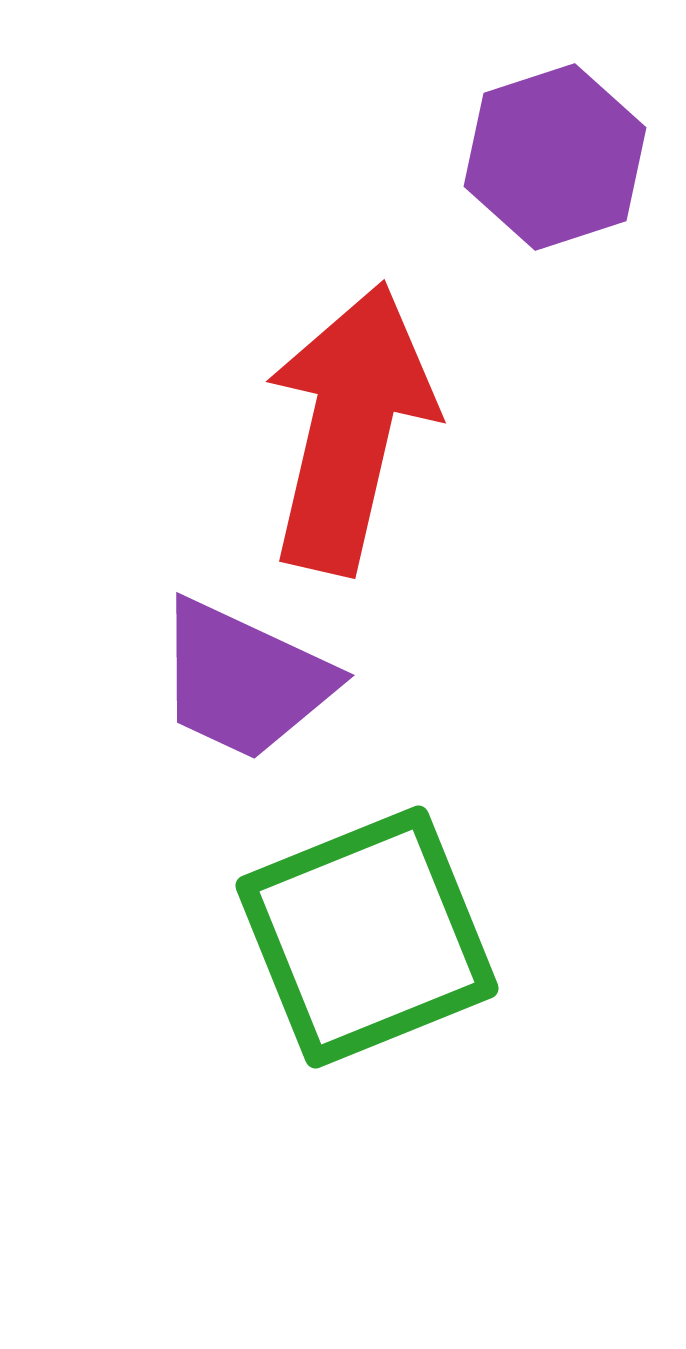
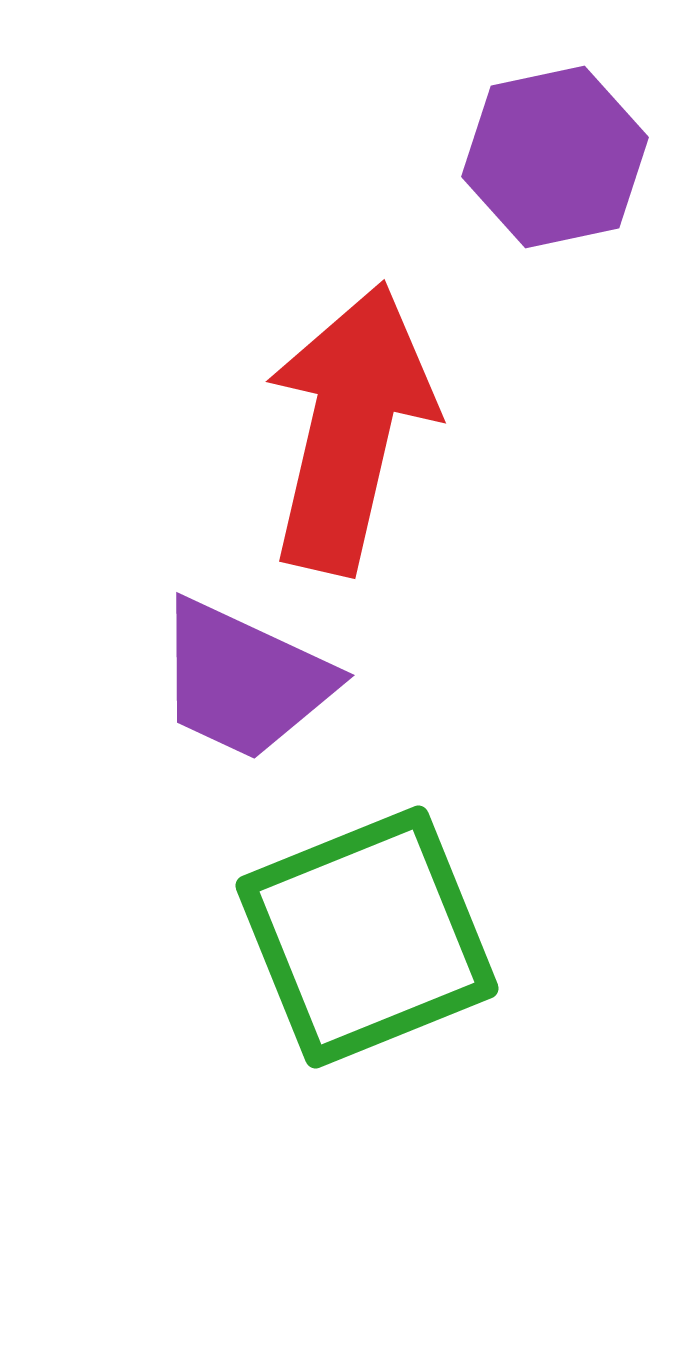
purple hexagon: rotated 6 degrees clockwise
